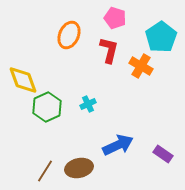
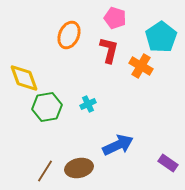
yellow diamond: moved 1 px right, 2 px up
green hexagon: rotated 16 degrees clockwise
purple rectangle: moved 5 px right, 9 px down
